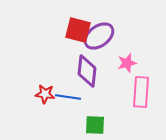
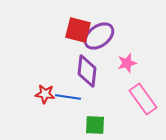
pink rectangle: moved 2 px right, 7 px down; rotated 40 degrees counterclockwise
